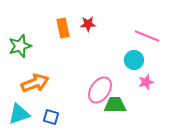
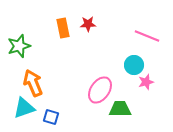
green star: moved 1 px left
cyan circle: moved 5 px down
orange arrow: moved 2 px left; rotated 92 degrees counterclockwise
green trapezoid: moved 5 px right, 4 px down
cyan triangle: moved 5 px right, 6 px up
